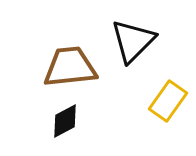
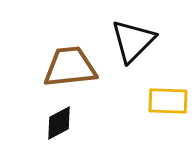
yellow rectangle: rotated 57 degrees clockwise
black diamond: moved 6 px left, 2 px down
